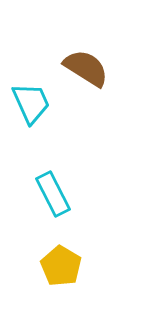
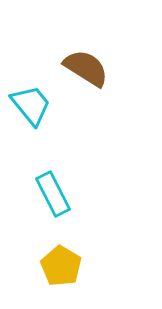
cyan trapezoid: moved 2 px down; rotated 15 degrees counterclockwise
